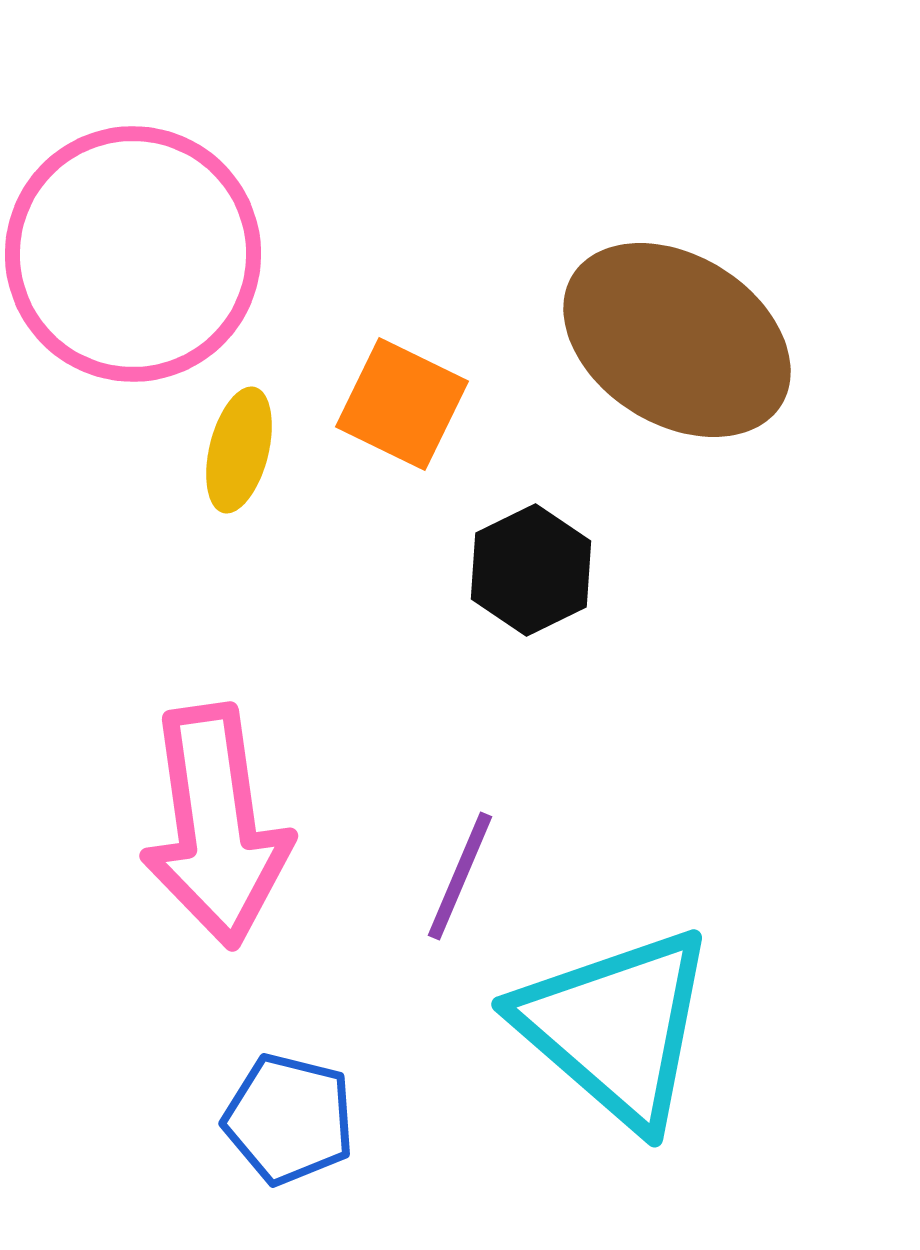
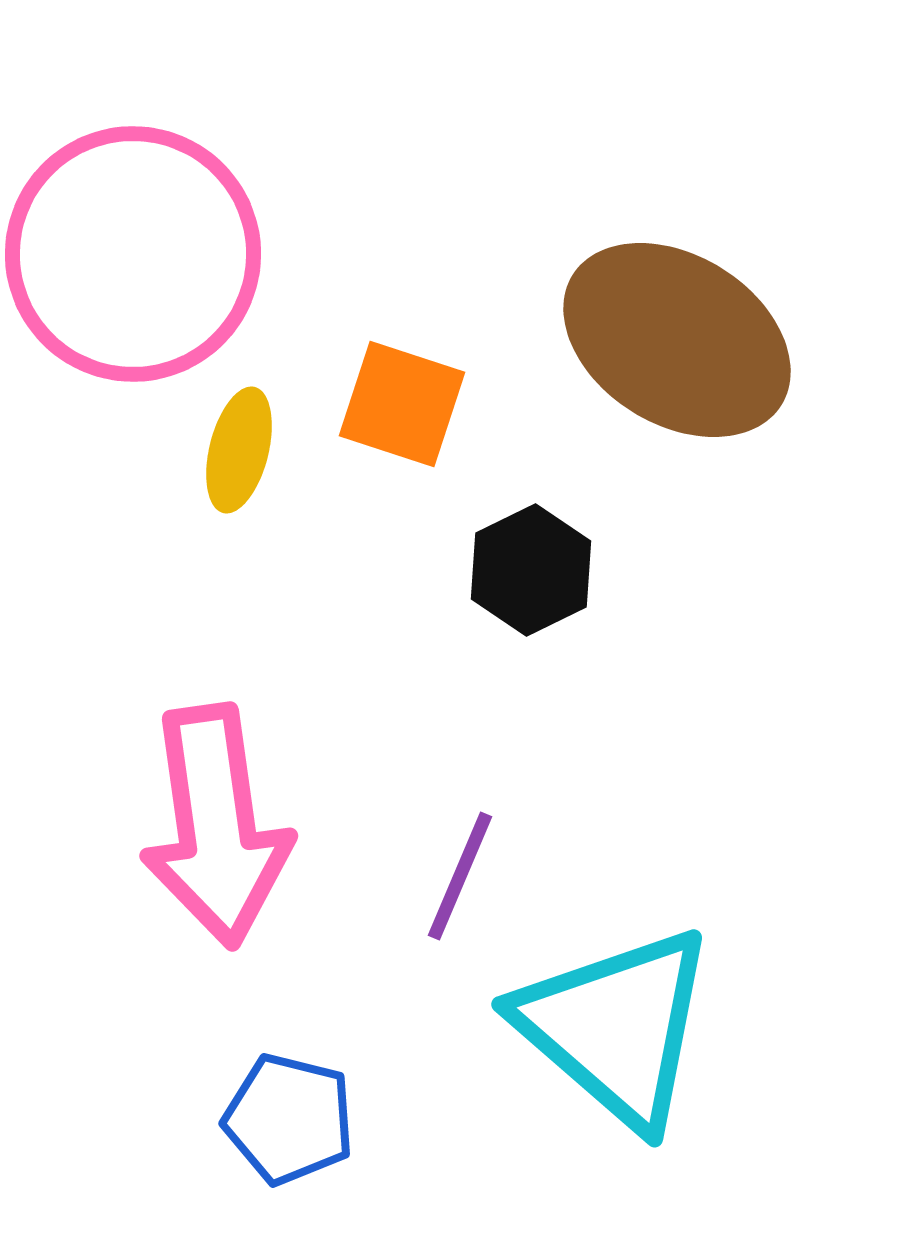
orange square: rotated 8 degrees counterclockwise
